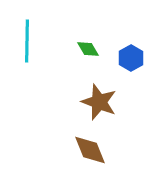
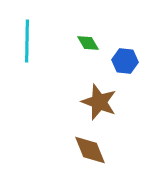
green diamond: moved 6 px up
blue hexagon: moved 6 px left, 3 px down; rotated 25 degrees counterclockwise
